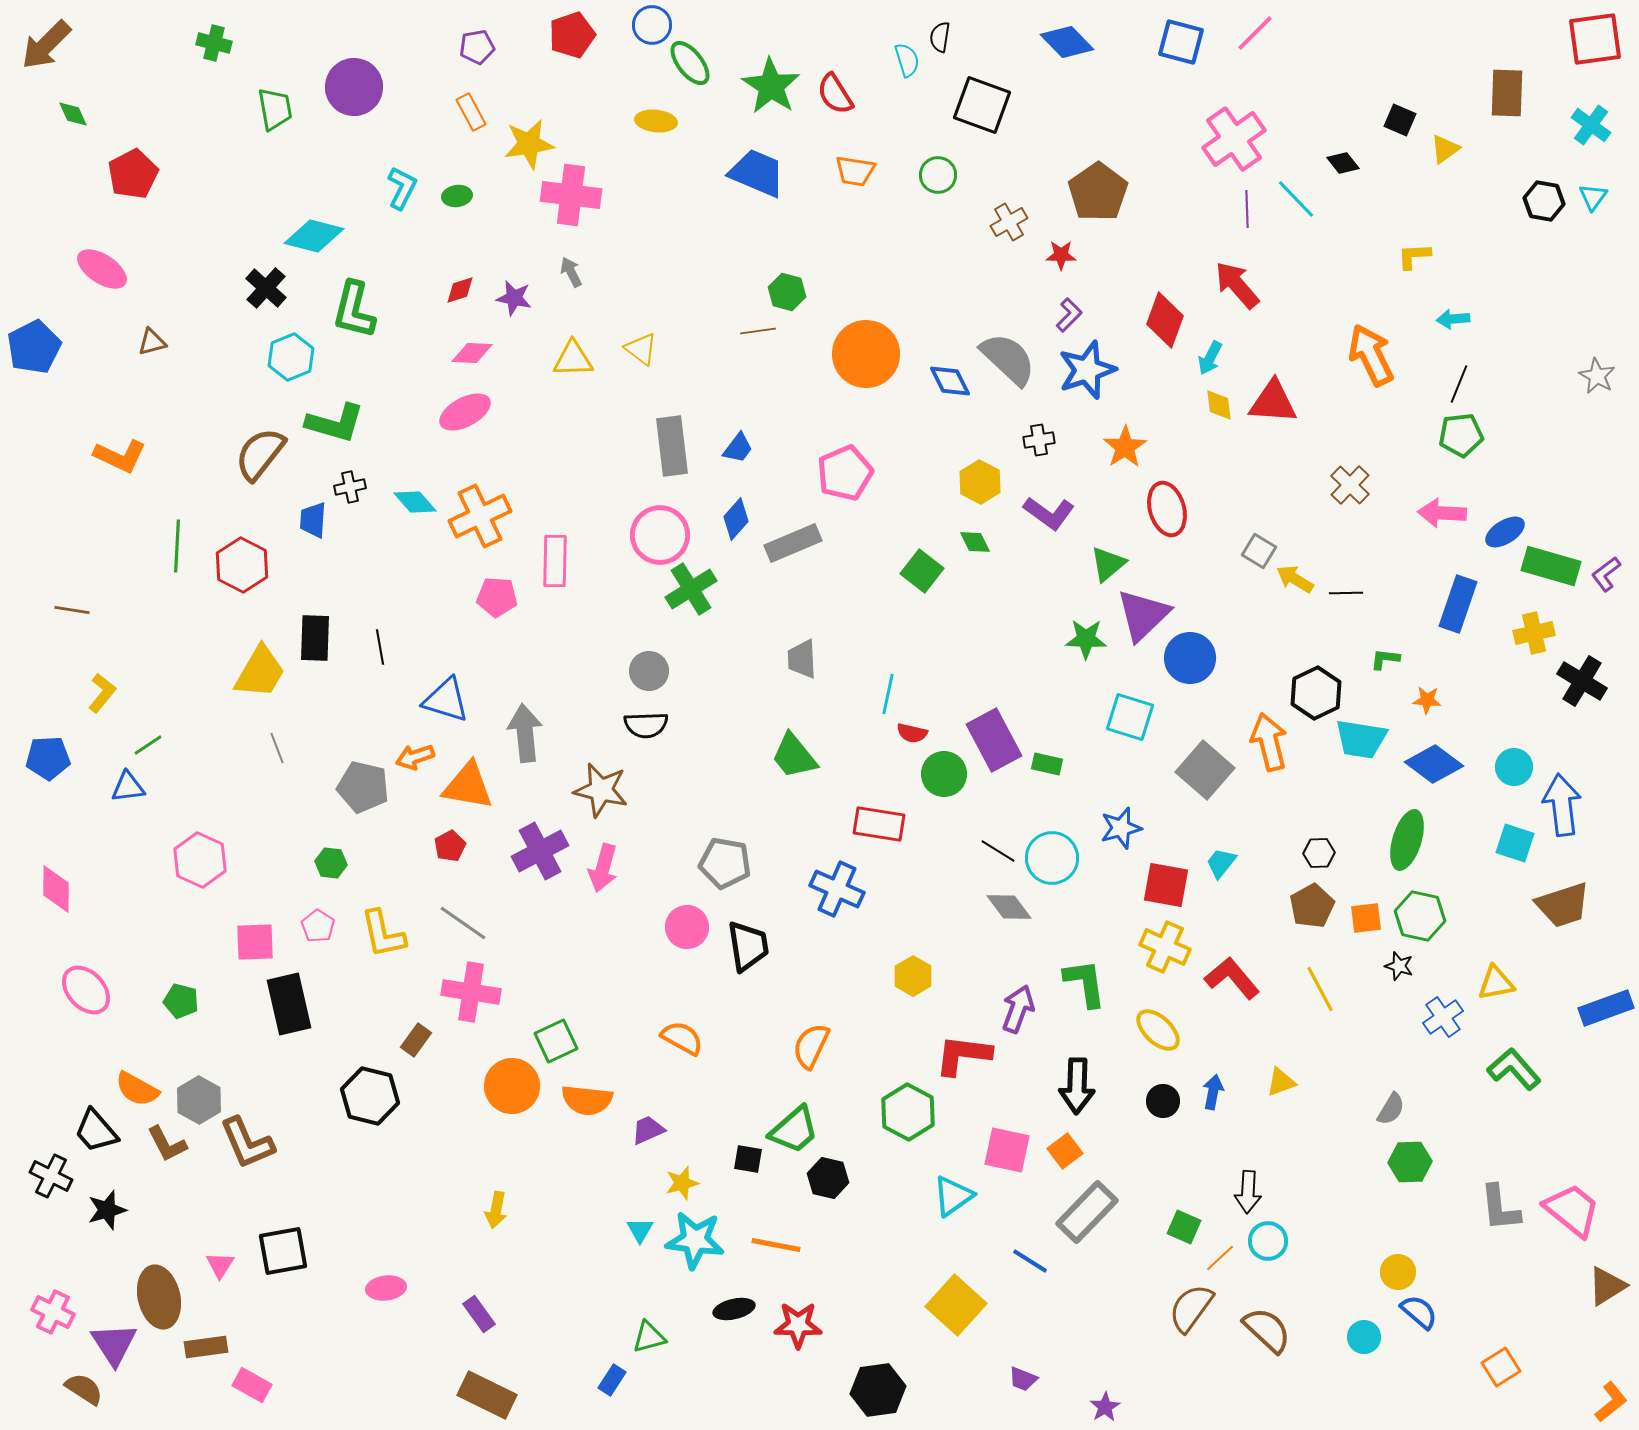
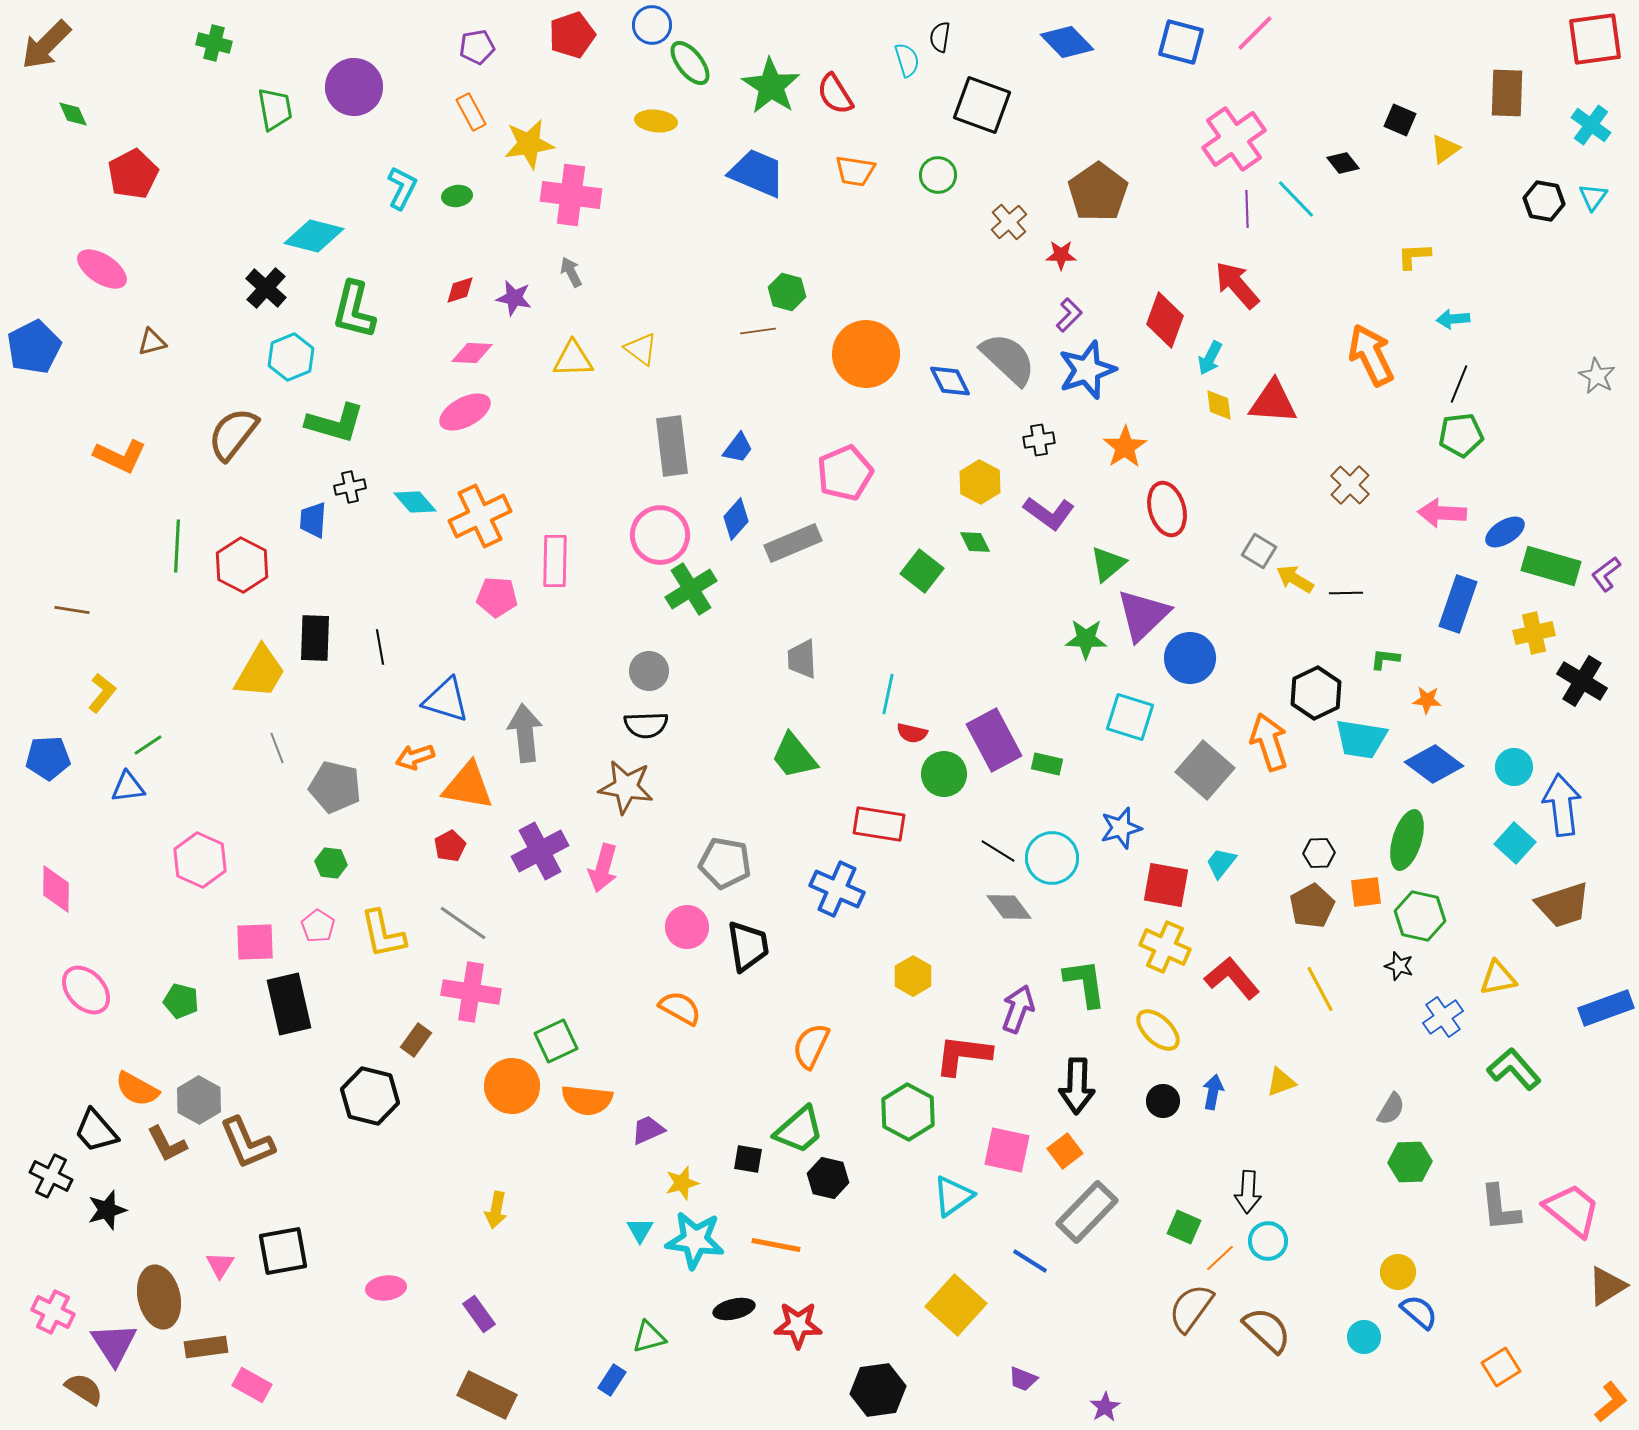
brown cross at (1009, 222): rotated 12 degrees counterclockwise
brown semicircle at (260, 454): moved 27 px left, 20 px up
orange arrow at (1269, 742): rotated 4 degrees counterclockwise
gray pentagon at (363, 787): moved 28 px left
brown star at (601, 790): moved 25 px right, 3 px up; rotated 4 degrees counterclockwise
cyan square at (1515, 843): rotated 24 degrees clockwise
orange square at (1366, 918): moved 26 px up
yellow triangle at (1496, 983): moved 2 px right, 5 px up
orange semicircle at (682, 1038): moved 2 px left, 30 px up
green trapezoid at (794, 1130): moved 5 px right
